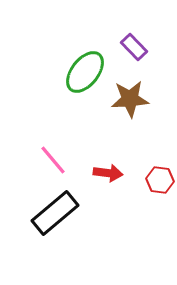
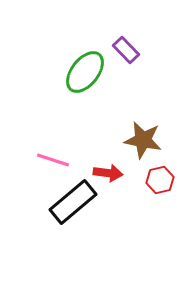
purple rectangle: moved 8 px left, 3 px down
brown star: moved 13 px right, 41 px down; rotated 15 degrees clockwise
pink line: rotated 32 degrees counterclockwise
red hexagon: rotated 20 degrees counterclockwise
black rectangle: moved 18 px right, 11 px up
